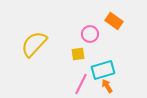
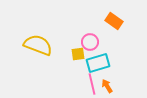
pink circle: moved 8 px down
yellow semicircle: moved 4 px right, 1 px down; rotated 68 degrees clockwise
cyan rectangle: moved 5 px left, 7 px up
pink line: moved 11 px right; rotated 40 degrees counterclockwise
